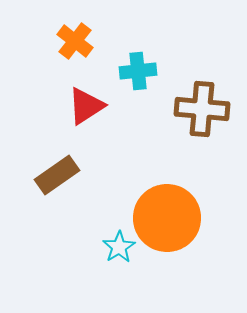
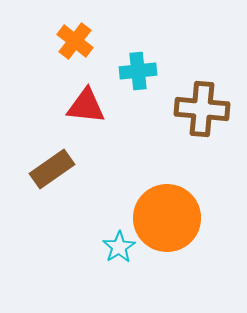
red triangle: rotated 39 degrees clockwise
brown rectangle: moved 5 px left, 6 px up
